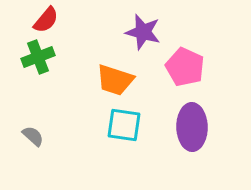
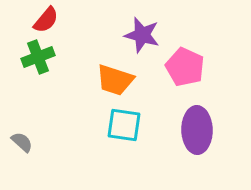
purple star: moved 1 px left, 3 px down
purple ellipse: moved 5 px right, 3 px down
gray semicircle: moved 11 px left, 6 px down
